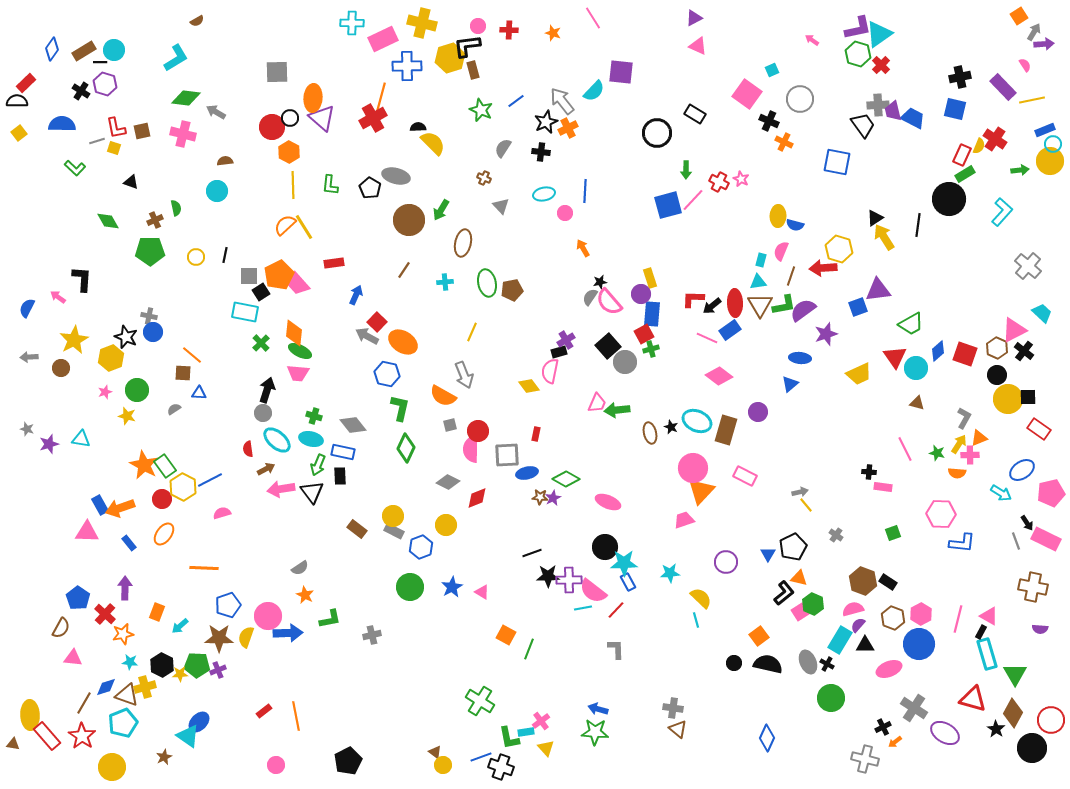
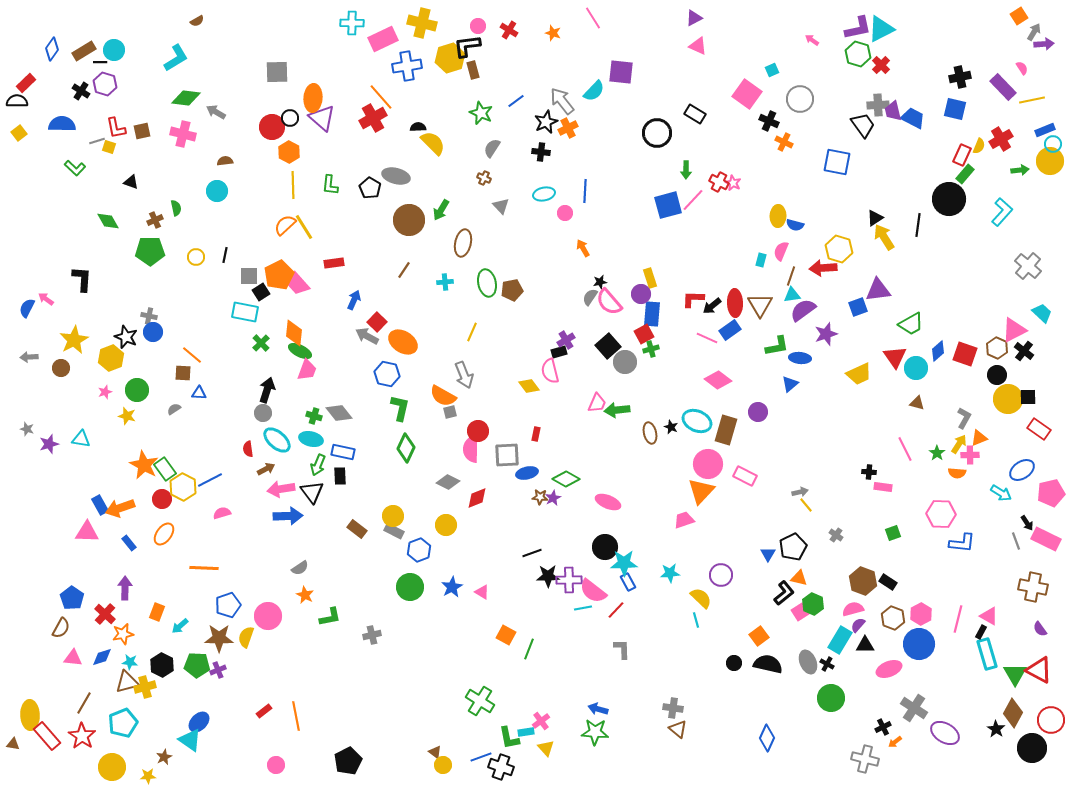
red cross at (509, 30): rotated 30 degrees clockwise
cyan triangle at (879, 34): moved 2 px right, 5 px up; rotated 8 degrees clockwise
pink semicircle at (1025, 65): moved 3 px left, 3 px down
blue cross at (407, 66): rotated 8 degrees counterclockwise
orange line at (381, 97): rotated 56 degrees counterclockwise
green star at (481, 110): moved 3 px down
red cross at (995, 139): moved 6 px right; rotated 25 degrees clockwise
yellow square at (114, 148): moved 5 px left, 1 px up
gray semicircle at (503, 148): moved 11 px left
green rectangle at (965, 174): rotated 18 degrees counterclockwise
pink star at (741, 179): moved 8 px left, 4 px down
cyan triangle at (758, 282): moved 34 px right, 13 px down
blue arrow at (356, 295): moved 2 px left, 5 px down
pink arrow at (58, 297): moved 12 px left, 2 px down
green L-shape at (784, 305): moved 7 px left, 41 px down
pink semicircle at (550, 371): rotated 25 degrees counterclockwise
pink trapezoid at (298, 373): moved 9 px right, 3 px up; rotated 75 degrees counterclockwise
pink diamond at (719, 376): moved 1 px left, 4 px down
gray diamond at (353, 425): moved 14 px left, 12 px up
gray square at (450, 425): moved 13 px up
green star at (937, 453): rotated 21 degrees clockwise
green rectangle at (165, 466): moved 3 px down
pink circle at (693, 468): moved 15 px right, 4 px up
blue hexagon at (421, 547): moved 2 px left, 3 px down
purple circle at (726, 562): moved 5 px left, 13 px down
blue pentagon at (78, 598): moved 6 px left
green L-shape at (330, 619): moved 2 px up
purple semicircle at (1040, 629): rotated 49 degrees clockwise
blue arrow at (288, 633): moved 117 px up
gray L-shape at (616, 649): moved 6 px right
yellow star at (180, 674): moved 32 px left, 102 px down
blue diamond at (106, 687): moved 4 px left, 30 px up
brown triangle at (127, 695): moved 13 px up; rotated 35 degrees counterclockwise
red triangle at (973, 699): moved 66 px right, 29 px up; rotated 12 degrees clockwise
cyan triangle at (188, 736): moved 2 px right, 4 px down
